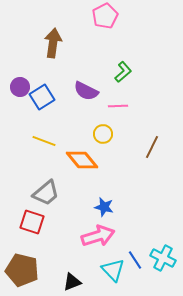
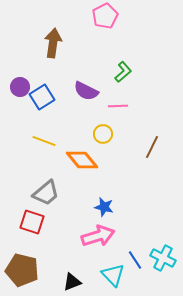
cyan triangle: moved 5 px down
